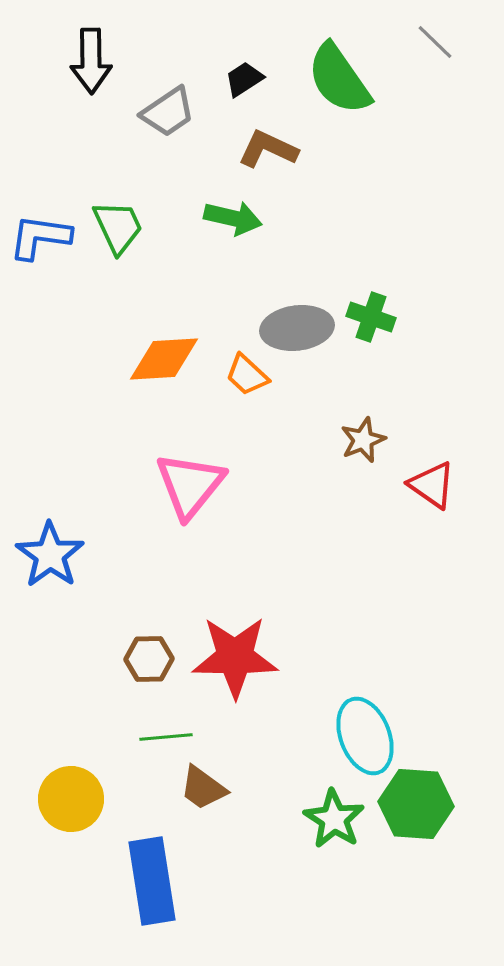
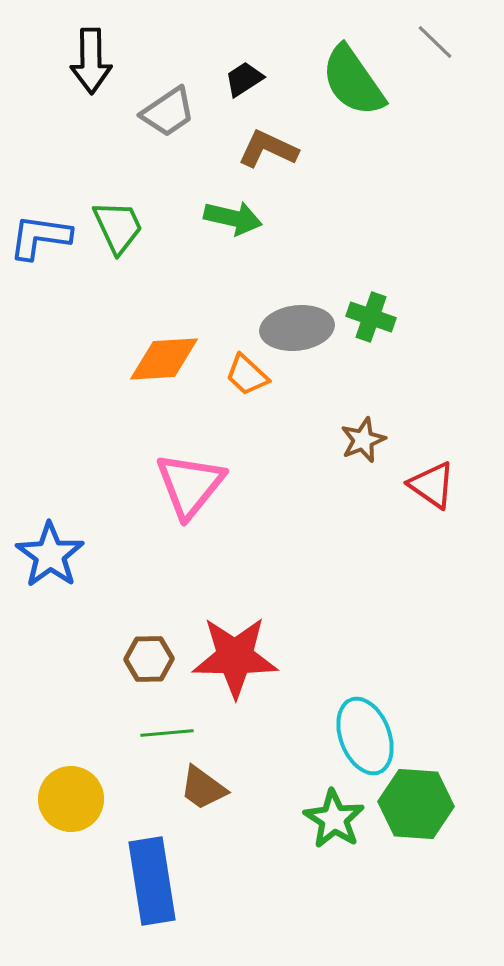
green semicircle: moved 14 px right, 2 px down
green line: moved 1 px right, 4 px up
